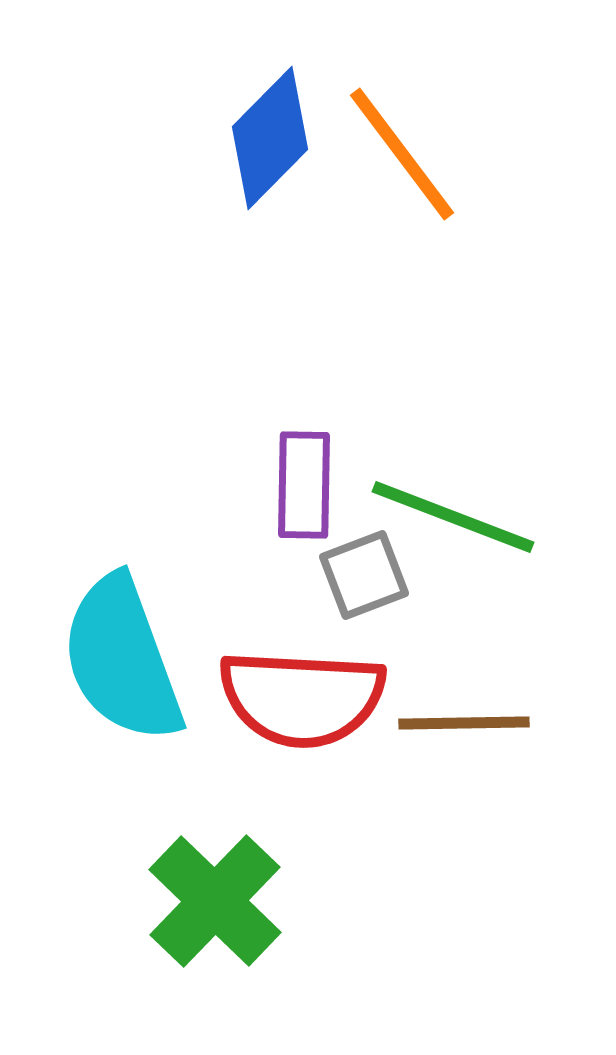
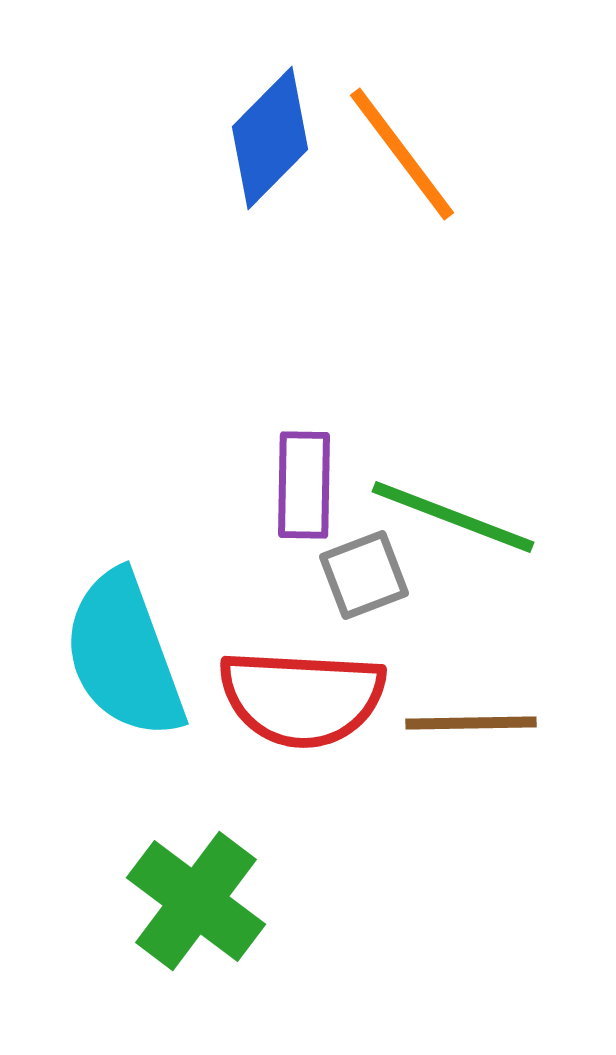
cyan semicircle: moved 2 px right, 4 px up
brown line: moved 7 px right
green cross: moved 19 px left; rotated 7 degrees counterclockwise
